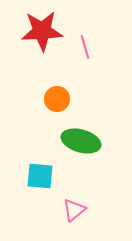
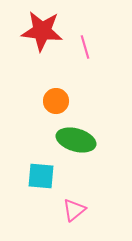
red star: rotated 9 degrees clockwise
orange circle: moved 1 px left, 2 px down
green ellipse: moved 5 px left, 1 px up
cyan square: moved 1 px right
